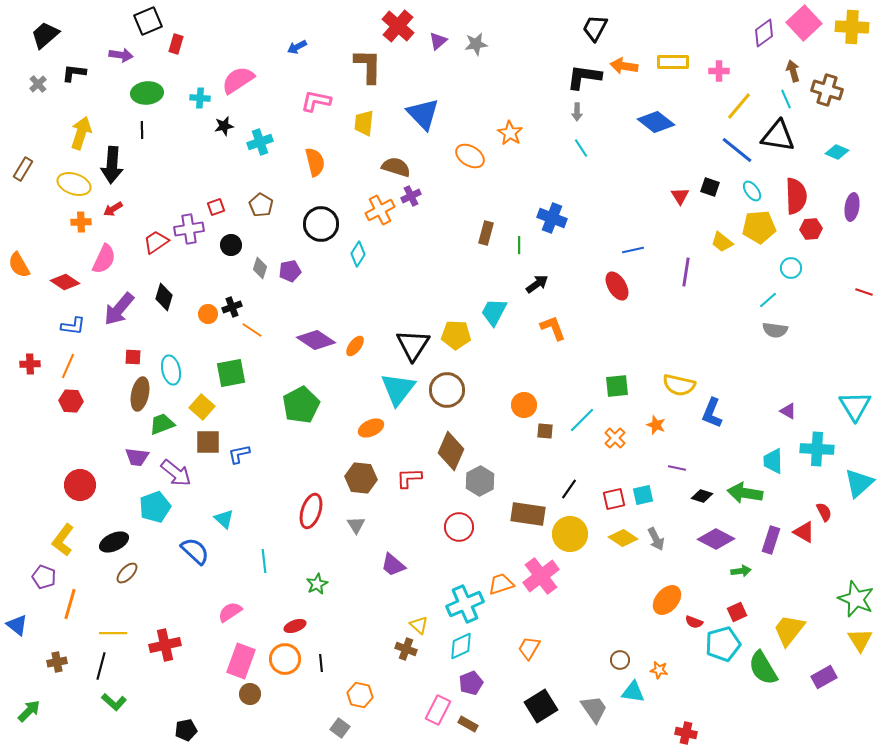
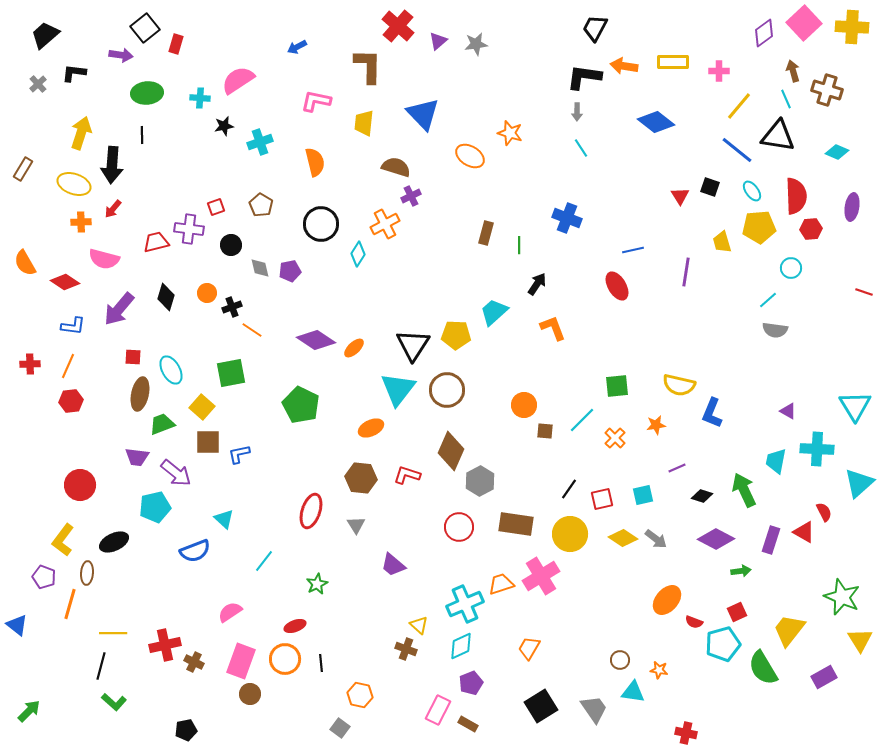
black square at (148, 21): moved 3 px left, 7 px down; rotated 16 degrees counterclockwise
black line at (142, 130): moved 5 px down
orange star at (510, 133): rotated 15 degrees counterclockwise
red arrow at (113, 209): rotated 18 degrees counterclockwise
orange cross at (380, 210): moved 5 px right, 14 px down
blue cross at (552, 218): moved 15 px right
purple cross at (189, 229): rotated 16 degrees clockwise
red trapezoid at (156, 242): rotated 20 degrees clockwise
yellow trapezoid at (722, 242): rotated 35 degrees clockwise
pink semicircle at (104, 259): rotated 80 degrees clockwise
orange semicircle at (19, 265): moved 6 px right, 2 px up
gray diamond at (260, 268): rotated 30 degrees counterclockwise
black arrow at (537, 284): rotated 20 degrees counterclockwise
black diamond at (164, 297): moved 2 px right
cyan trapezoid at (494, 312): rotated 20 degrees clockwise
orange circle at (208, 314): moved 1 px left, 21 px up
orange ellipse at (355, 346): moved 1 px left, 2 px down; rotated 10 degrees clockwise
cyan ellipse at (171, 370): rotated 16 degrees counterclockwise
red hexagon at (71, 401): rotated 10 degrees counterclockwise
green pentagon at (301, 405): rotated 18 degrees counterclockwise
orange star at (656, 425): rotated 30 degrees counterclockwise
cyan trapezoid at (773, 461): moved 3 px right; rotated 12 degrees clockwise
purple line at (677, 468): rotated 36 degrees counterclockwise
red L-shape at (409, 478): moved 2 px left, 3 px up; rotated 20 degrees clockwise
green arrow at (745, 493): moved 1 px left, 3 px up; rotated 56 degrees clockwise
red square at (614, 499): moved 12 px left
cyan pentagon at (155, 507): rotated 8 degrees clockwise
brown rectangle at (528, 514): moved 12 px left, 10 px down
gray arrow at (656, 539): rotated 25 degrees counterclockwise
blue semicircle at (195, 551): rotated 116 degrees clockwise
cyan line at (264, 561): rotated 45 degrees clockwise
brown ellipse at (127, 573): moved 40 px left; rotated 40 degrees counterclockwise
pink cross at (541, 576): rotated 6 degrees clockwise
green star at (856, 599): moved 14 px left, 2 px up
brown cross at (57, 662): moved 137 px right; rotated 36 degrees clockwise
